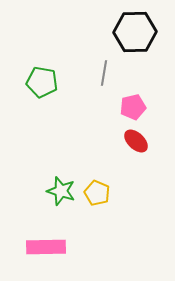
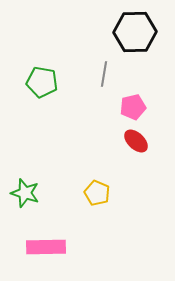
gray line: moved 1 px down
green star: moved 36 px left, 2 px down
